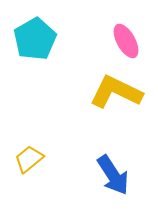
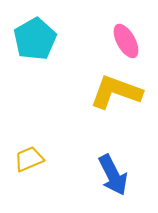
yellow L-shape: rotated 6 degrees counterclockwise
yellow trapezoid: rotated 16 degrees clockwise
blue arrow: rotated 6 degrees clockwise
